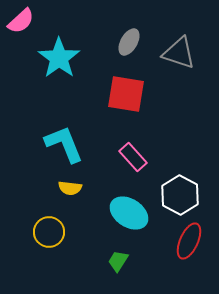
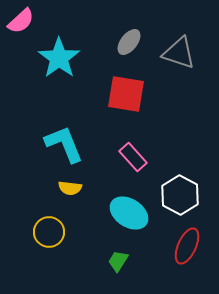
gray ellipse: rotated 8 degrees clockwise
red ellipse: moved 2 px left, 5 px down
